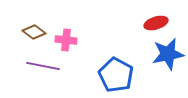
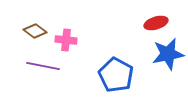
brown diamond: moved 1 px right, 1 px up
